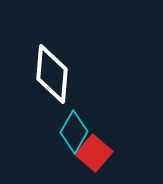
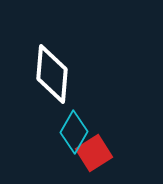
red square: rotated 18 degrees clockwise
